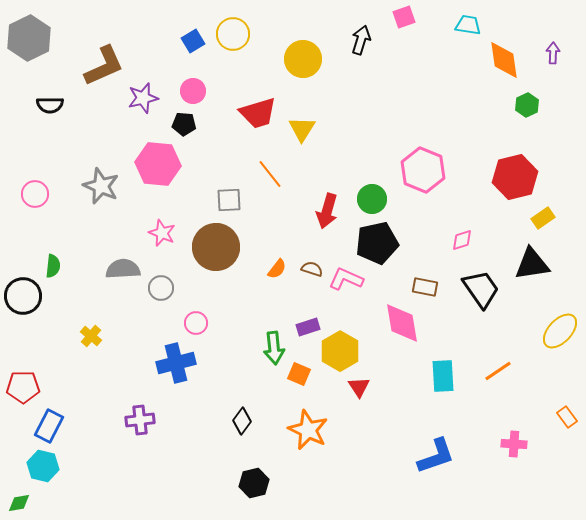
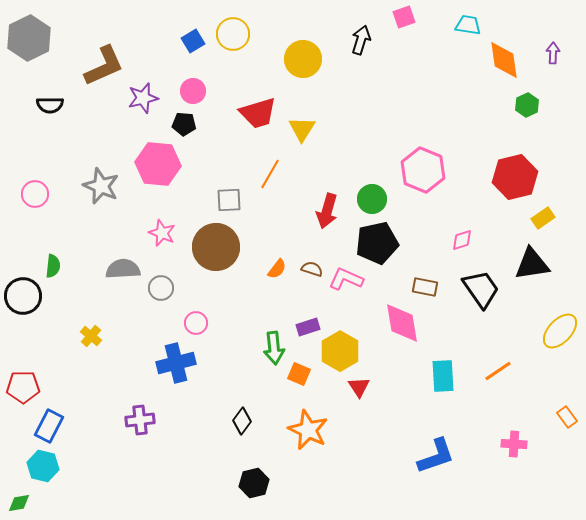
orange line at (270, 174): rotated 68 degrees clockwise
